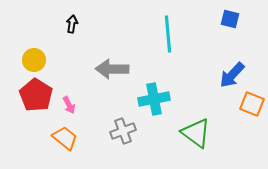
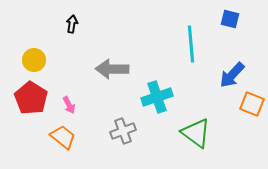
cyan line: moved 23 px right, 10 px down
red pentagon: moved 5 px left, 3 px down
cyan cross: moved 3 px right, 2 px up; rotated 8 degrees counterclockwise
orange trapezoid: moved 2 px left, 1 px up
